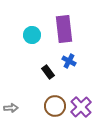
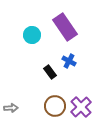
purple rectangle: moved 1 px right, 2 px up; rotated 28 degrees counterclockwise
black rectangle: moved 2 px right
